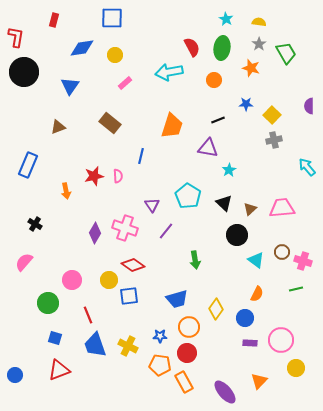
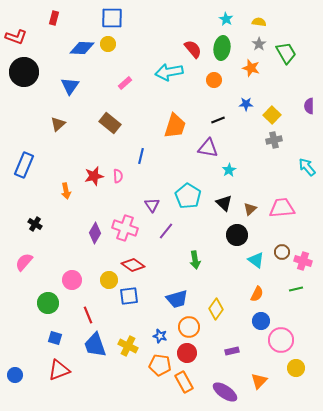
red rectangle at (54, 20): moved 2 px up
red L-shape at (16, 37): rotated 100 degrees clockwise
red semicircle at (192, 47): moved 1 px right, 2 px down; rotated 12 degrees counterclockwise
blue diamond at (82, 48): rotated 10 degrees clockwise
yellow circle at (115, 55): moved 7 px left, 11 px up
orange trapezoid at (172, 126): moved 3 px right
brown triangle at (58, 127): moved 3 px up; rotated 21 degrees counterclockwise
blue rectangle at (28, 165): moved 4 px left
blue circle at (245, 318): moved 16 px right, 3 px down
blue star at (160, 336): rotated 16 degrees clockwise
purple rectangle at (250, 343): moved 18 px left, 8 px down; rotated 16 degrees counterclockwise
purple ellipse at (225, 392): rotated 15 degrees counterclockwise
